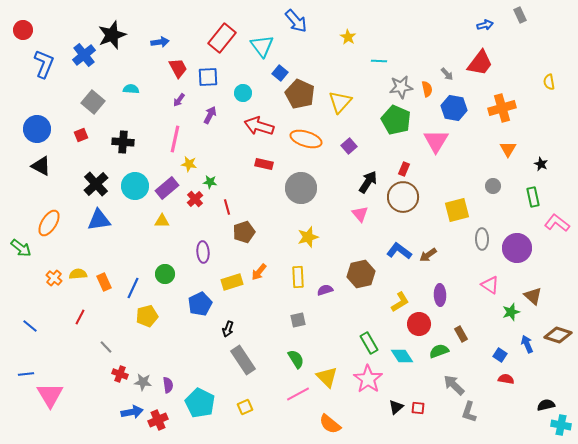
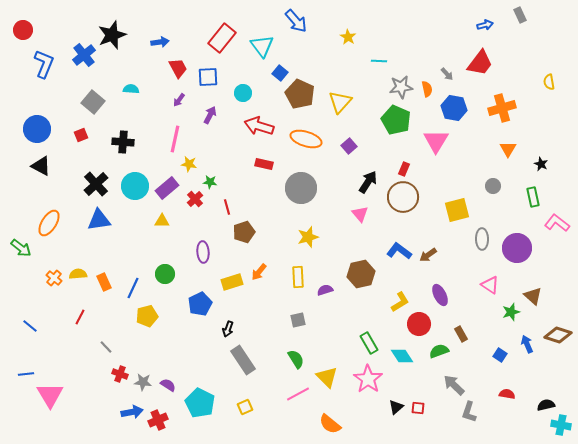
purple ellipse at (440, 295): rotated 25 degrees counterclockwise
red semicircle at (506, 379): moved 1 px right, 15 px down
purple semicircle at (168, 385): rotated 49 degrees counterclockwise
